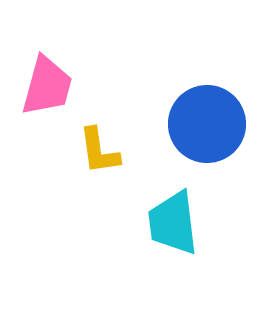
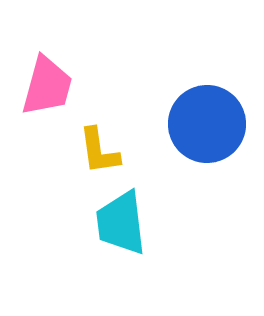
cyan trapezoid: moved 52 px left
